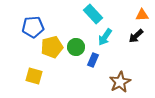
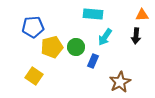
cyan rectangle: rotated 42 degrees counterclockwise
black arrow: rotated 42 degrees counterclockwise
blue rectangle: moved 1 px down
yellow square: rotated 18 degrees clockwise
